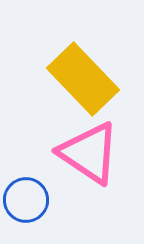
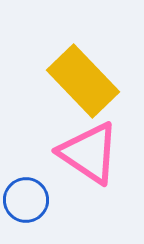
yellow rectangle: moved 2 px down
